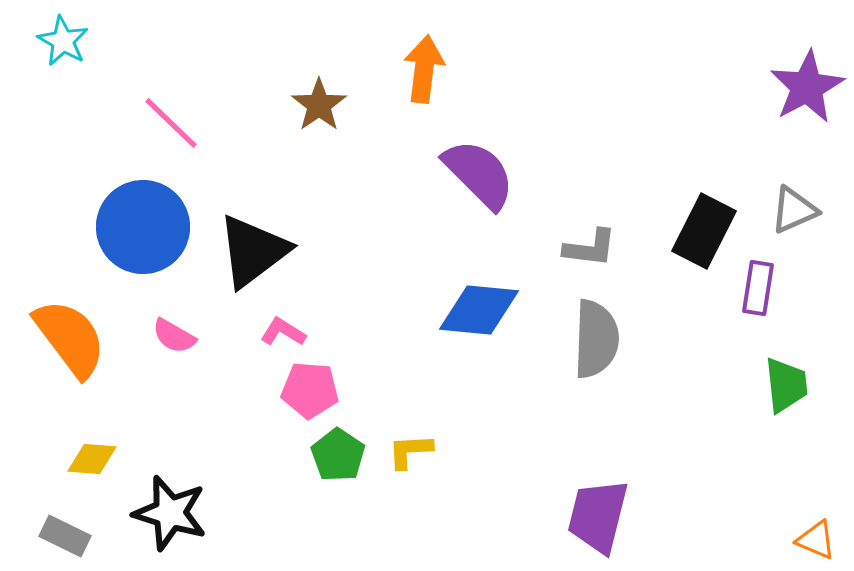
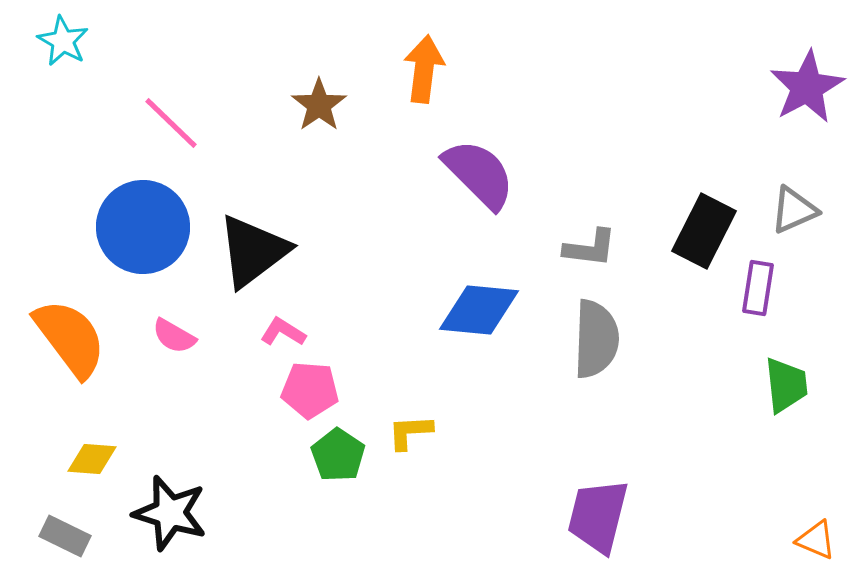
yellow L-shape: moved 19 px up
